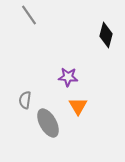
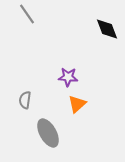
gray line: moved 2 px left, 1 px up
black diamond: moved 1 px right, 6 px up; rotated 35 degrees counterclockwise
orange triangle: moved 1 px left, 2 px up; rotated 18 degrees clockwise
gray ellipse: moved 10 px down
